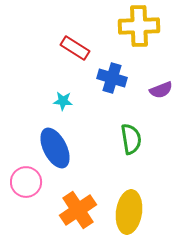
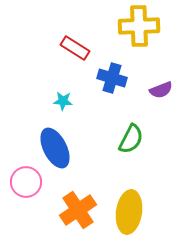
green semicircle: rotated 36 degrees clockwise
